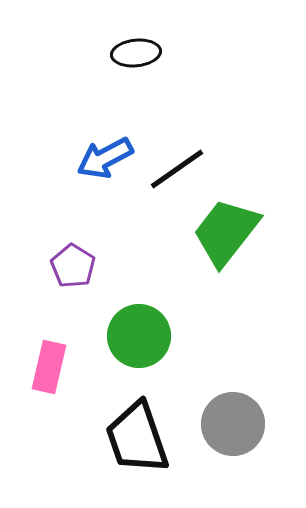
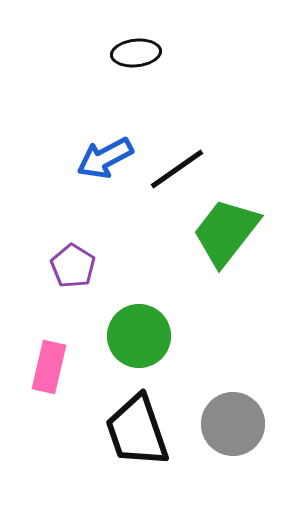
black trapezoid: moved 7 px up
